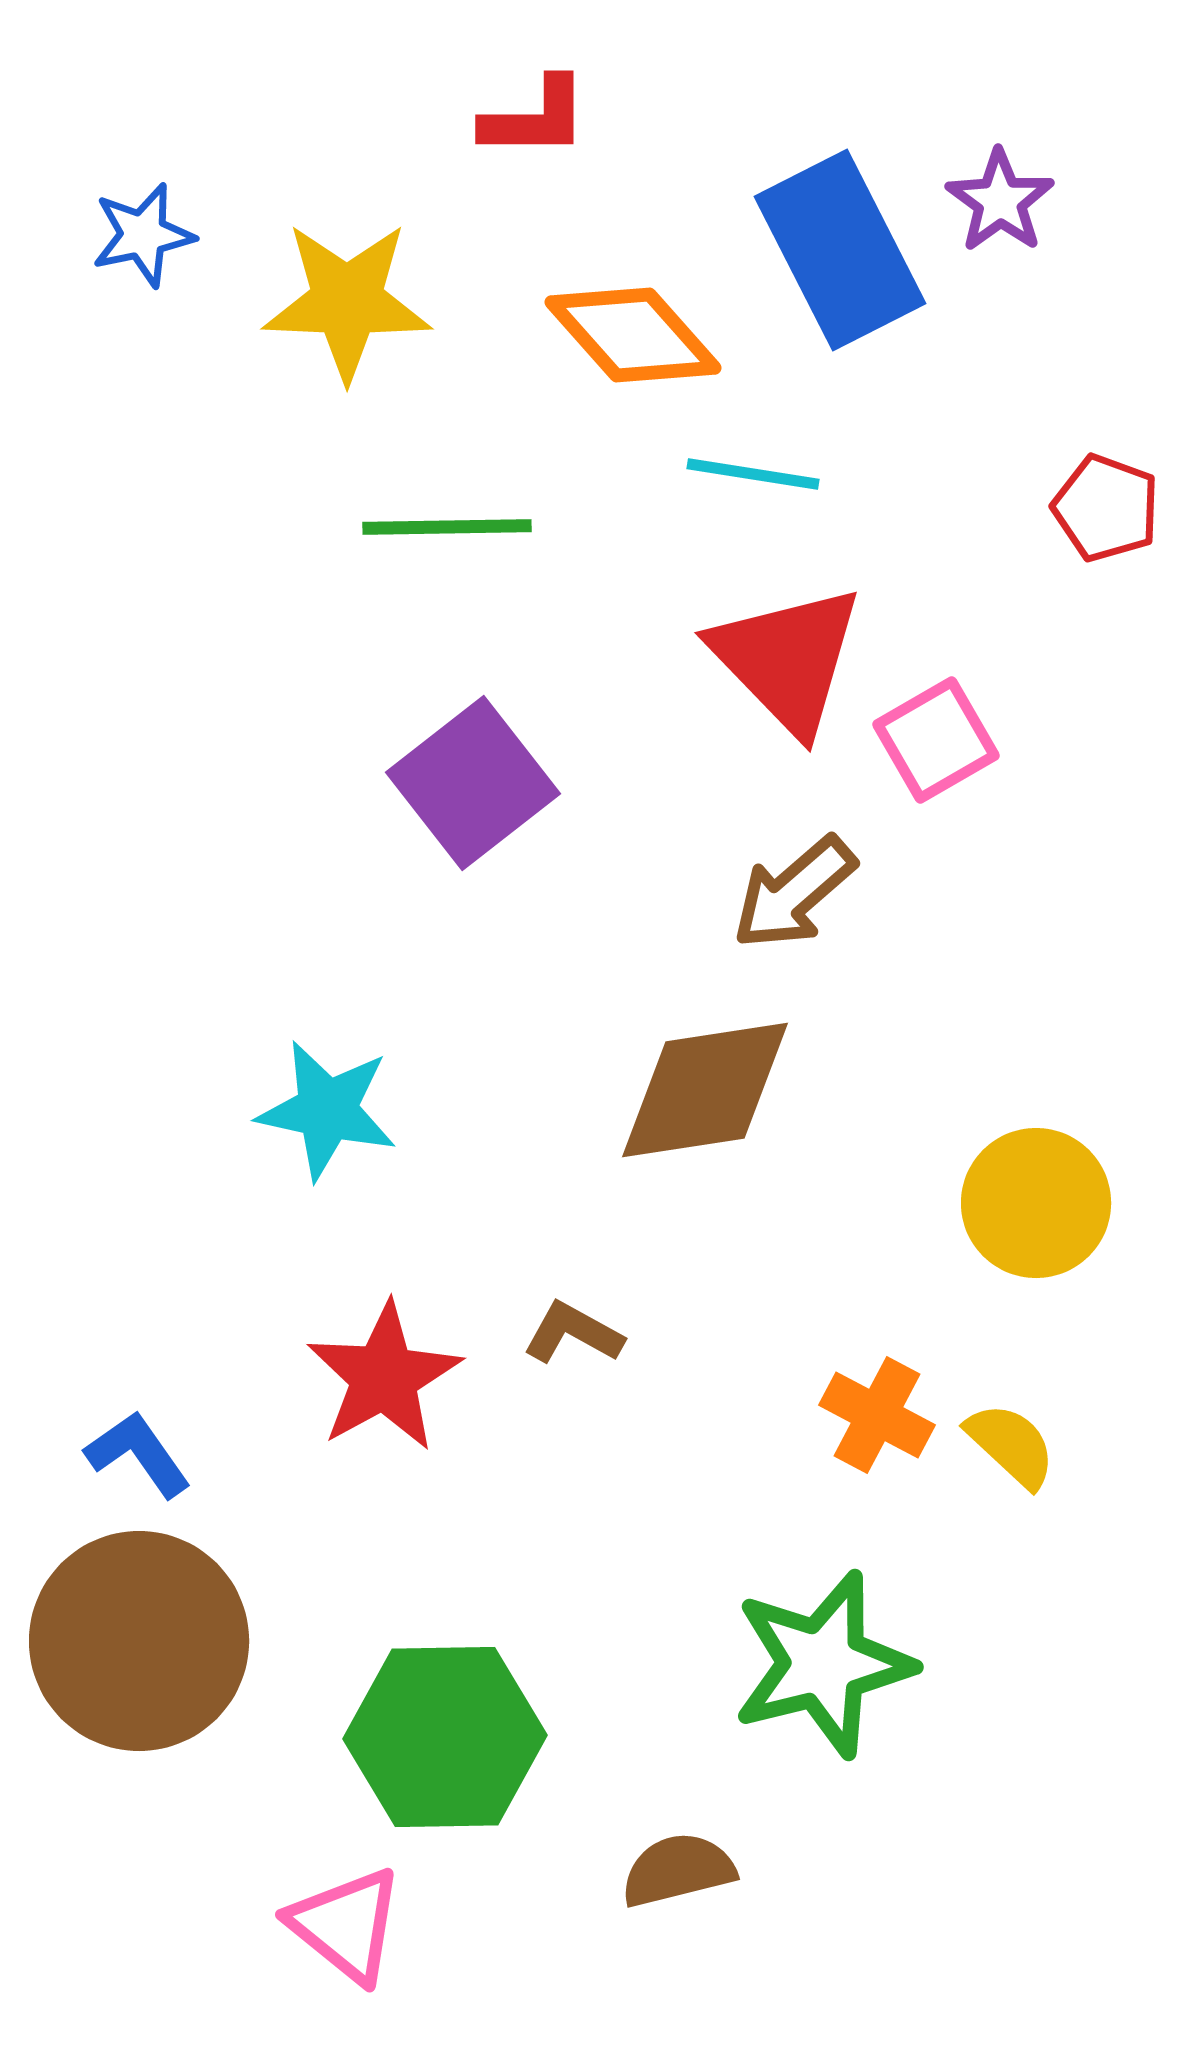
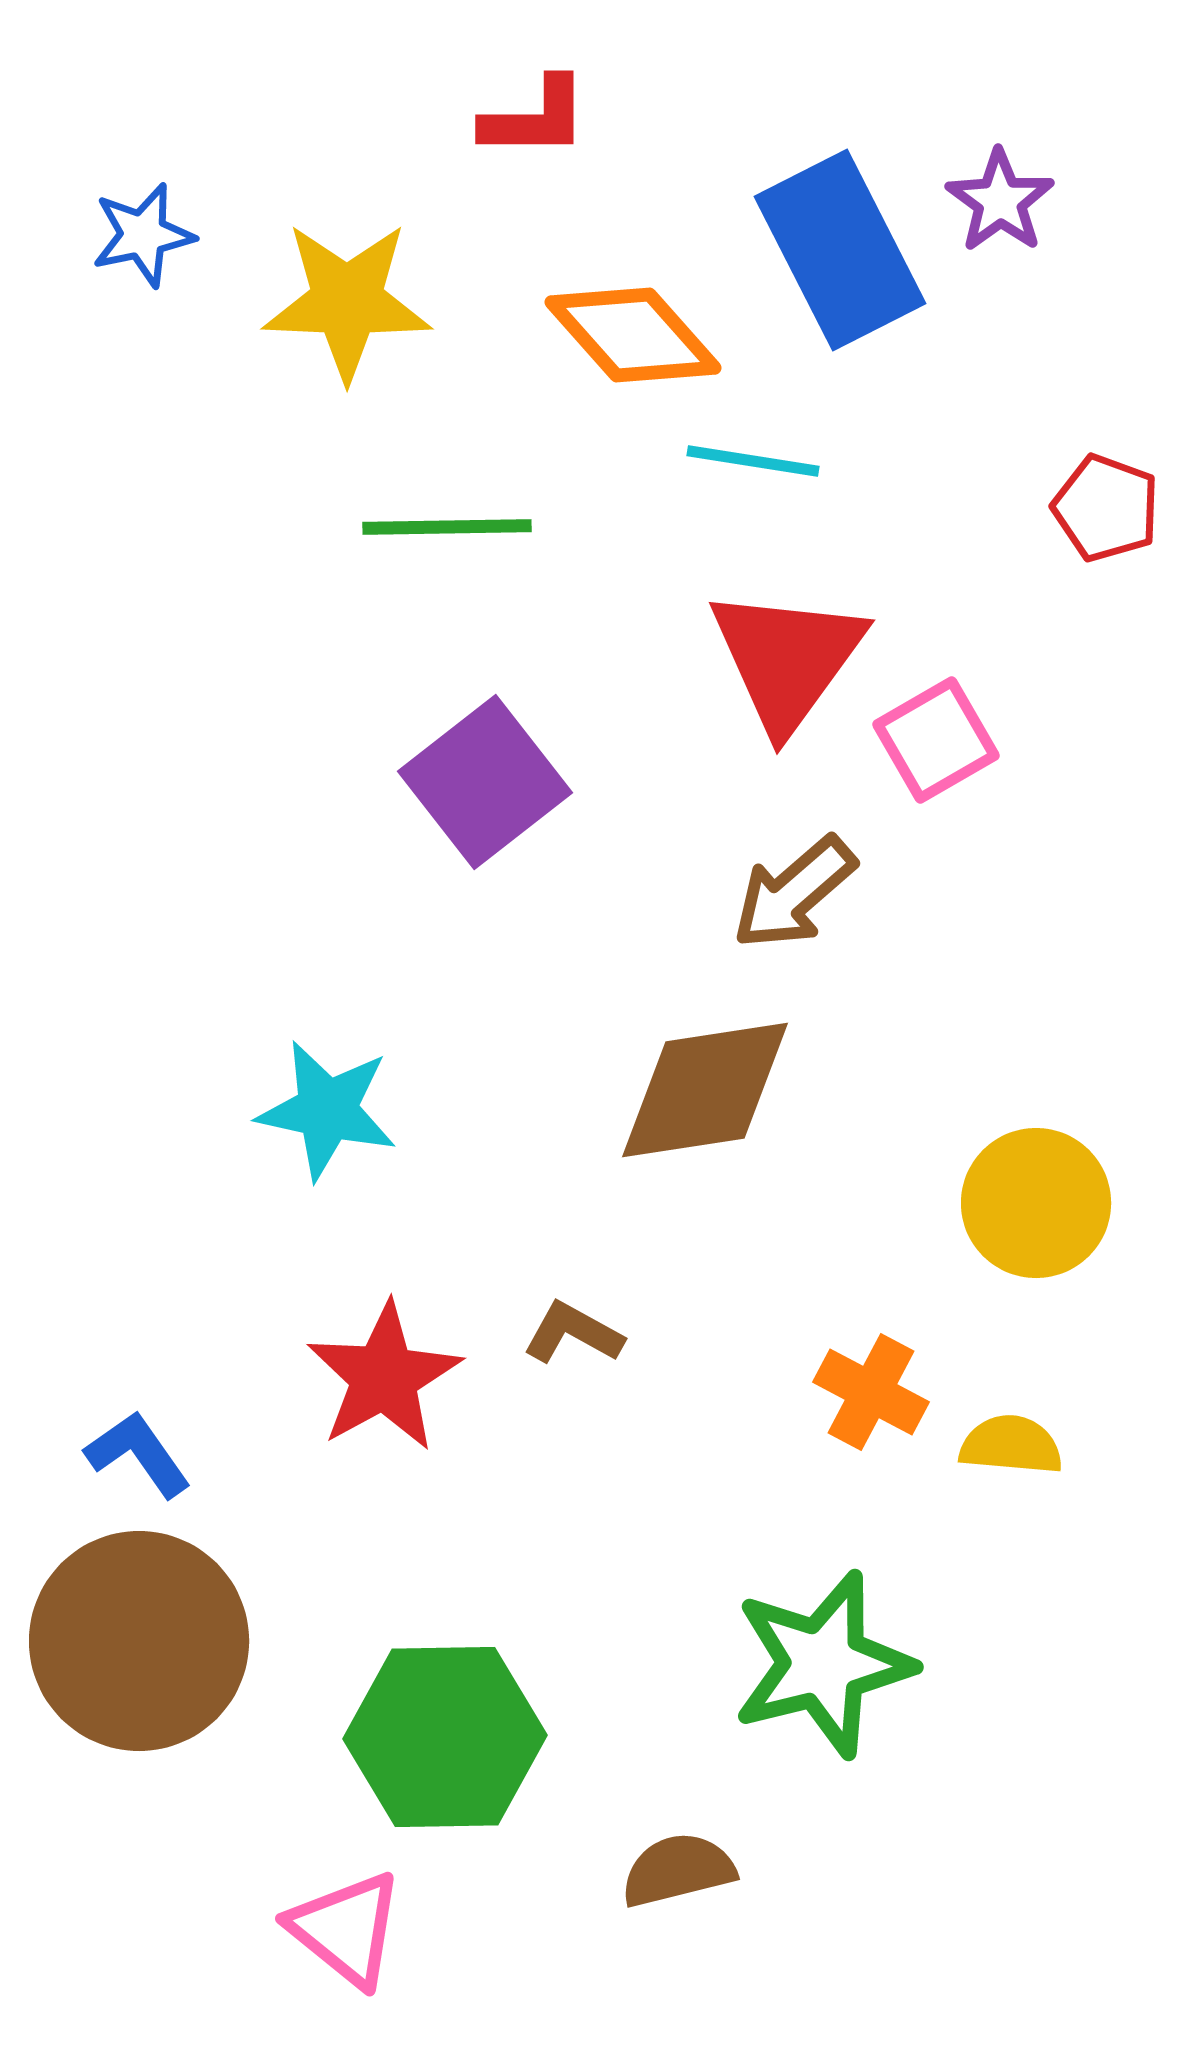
cyan line: moved 13 px up
red triangle: rotated 20 degrees clockwise
purple square: moved 12 px right, 1 px up
orange cross: moved 6 px left, 23 px up
yellow semicircle: rotated 38 degrees counterclockwise
pink triangle: moved 4 px down
